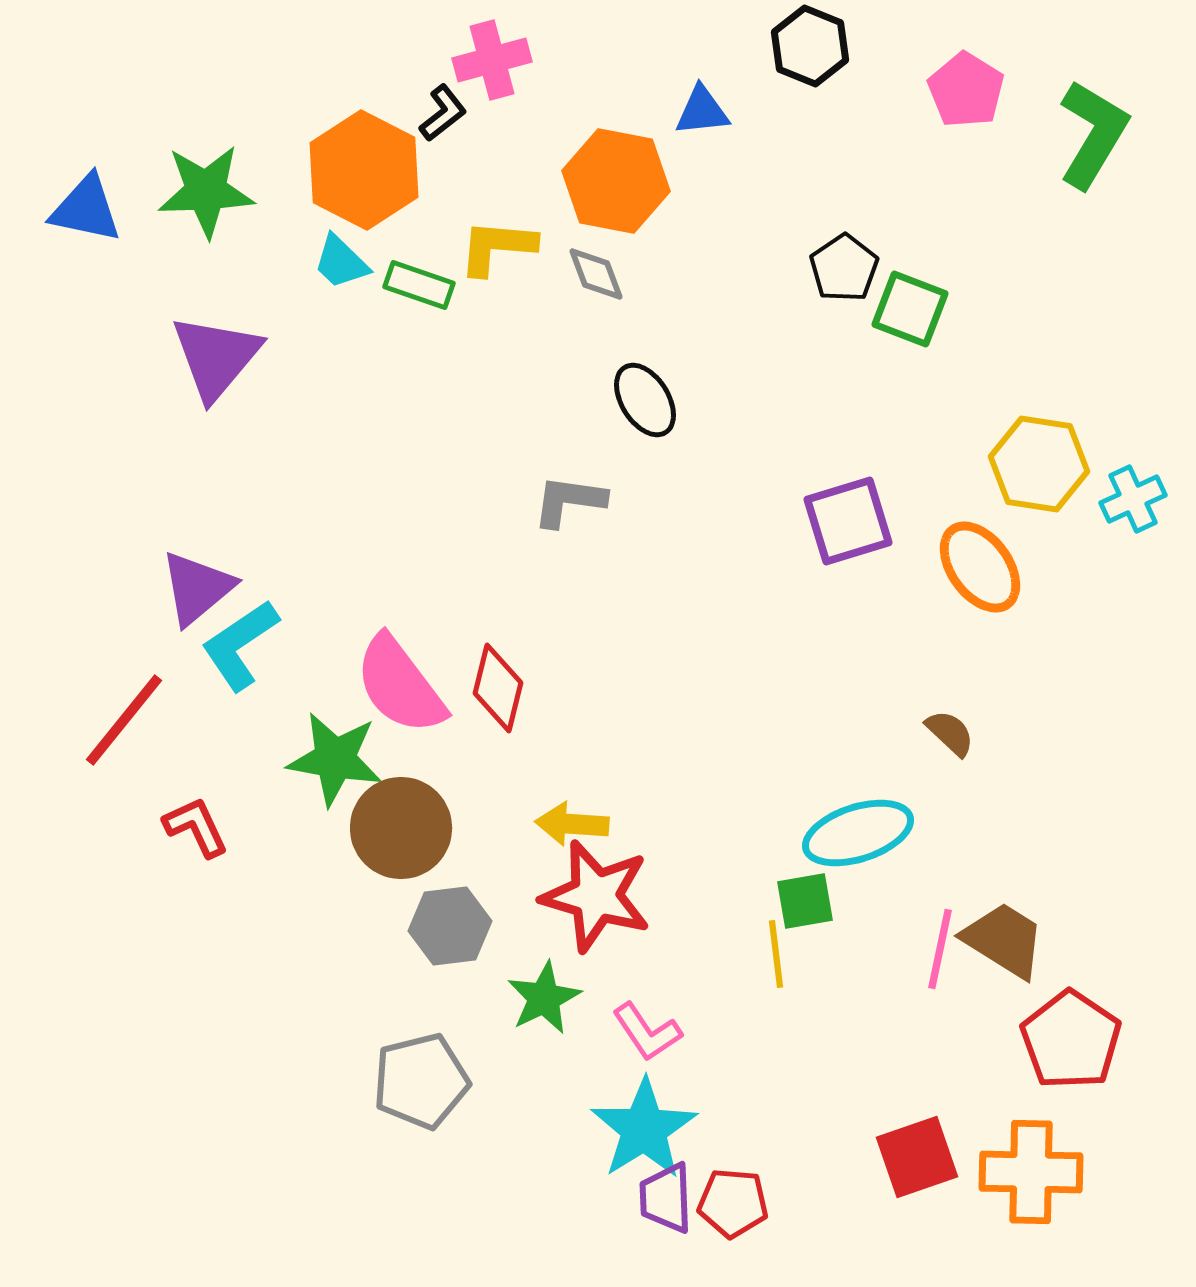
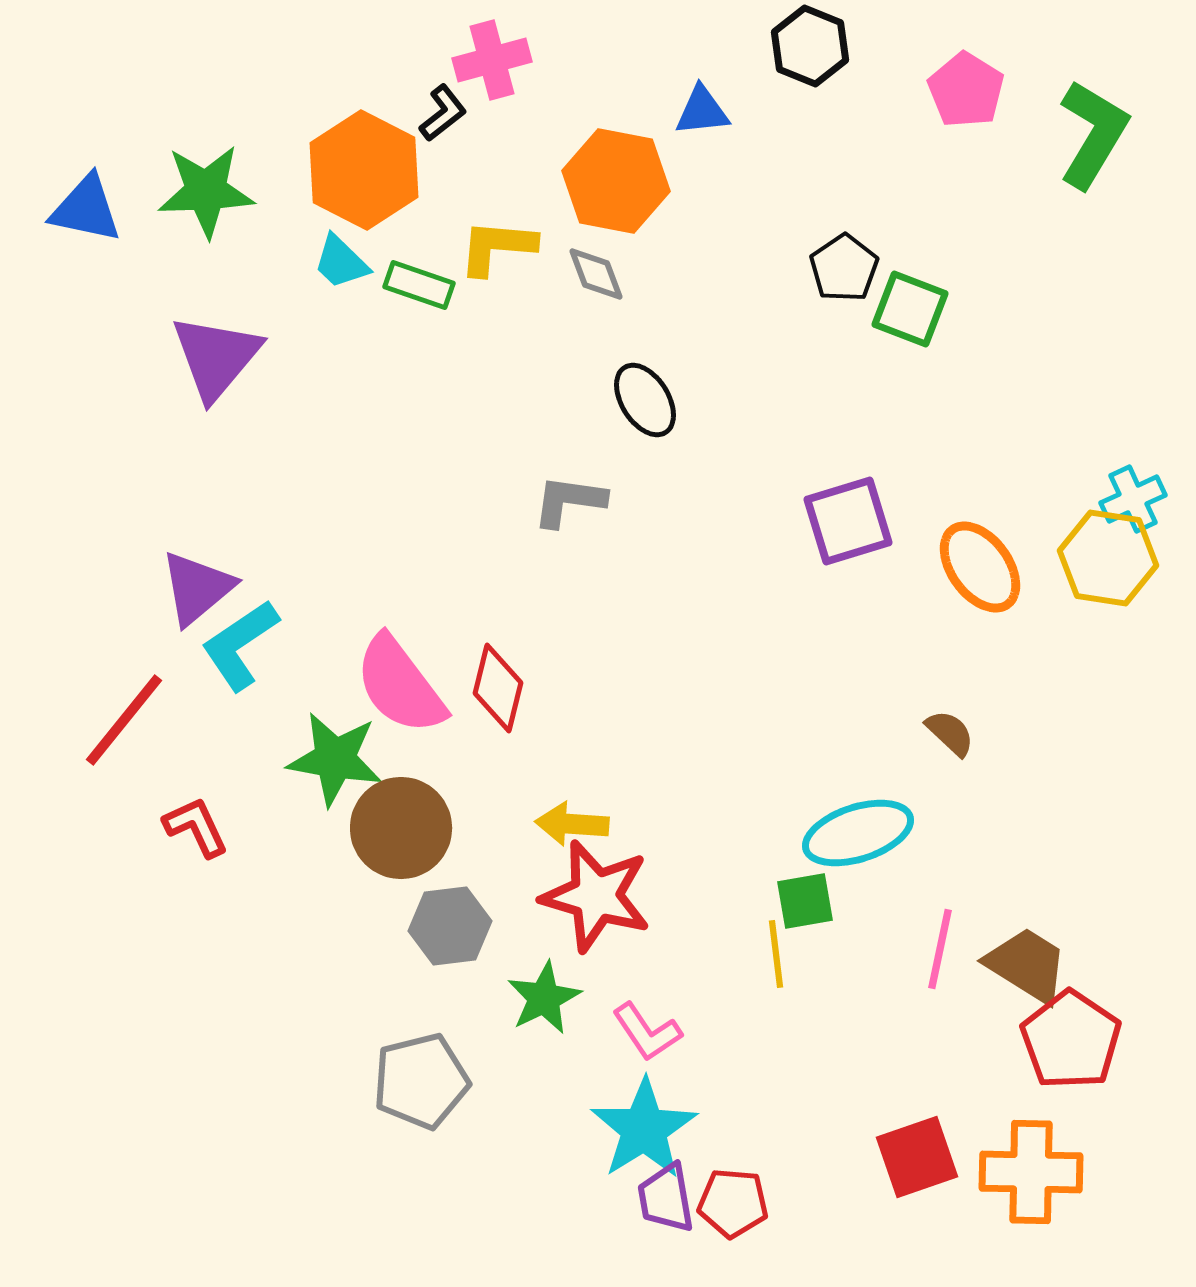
yellow hexagon at (1039, 464): moved 69 px right, 94 px down
brown trapezoid at (1004, 940): moved 23 px right, 25 px down
purple trapezoid at (666, 1198): rotated 8 degrees counterclockwise
